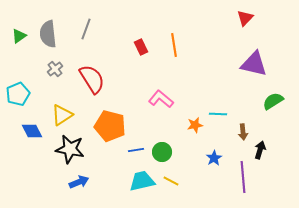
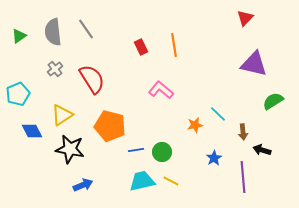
gray line: rotated 55 degrees counterclockwise
gray semicircle: moved 5 px right, 2 px up
pink L-shape: moved 9 px up
cyan line: rotated 42 degrees clockwise
black arrow: moved 2 px right; rotated 90 degrees counterclockwise
blue arrow: moved 4 px right, 3 px down
